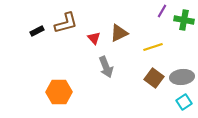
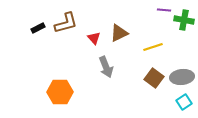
purple line: moved 2 px right, 1 px up; rotated 64 degrees clockwise
black rectangle: moved 1 px right, 3 px up
orange hexagon: moved 1 px right
